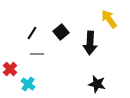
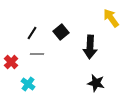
yellow arrow: moved 2 px right, 1 px up
black arrow: moved 4 px down
red cross: moved 1 px right, 7 px up
black star: moved 1 px left, 1 px up
